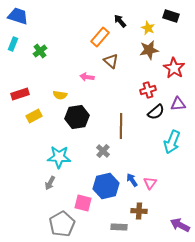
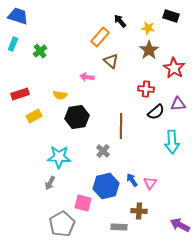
yellow star: rotated 16 degrees counterclockwise
brown star: rotated 24 degrees counterclockwise
red cross: moved 2 px left, 1 px up; rotated 21 degrees clockwise
cyan arrow: rotated 25 degrees counterclockwise
